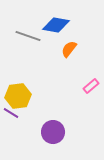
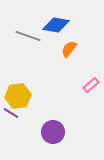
pink rectangle: moved 1 px up
